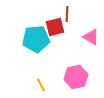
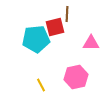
pink triangle: moved 6 px down; rotated 30 degrees counterclockwise
